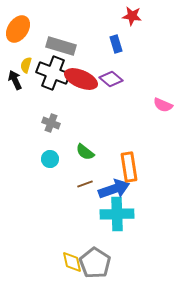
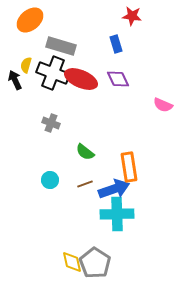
orange ellipse: moved 12 px right, 9 px up; rotated 16 degrees clockwise
purple diamond: moved 7 px right; rotated 25 degrees clockwise
cyan circle: moved 21 px down
